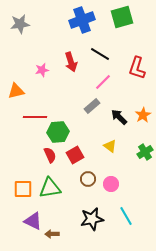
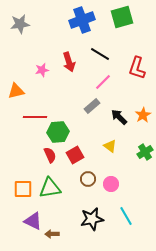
red arrow: moved 2 px left
